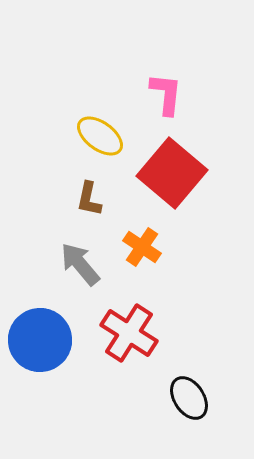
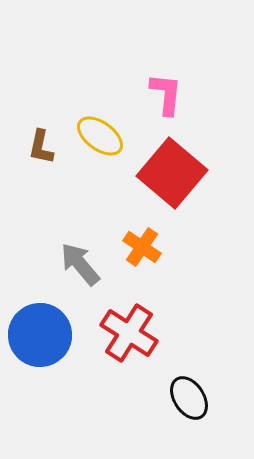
brown L-shape: moved 48 px left, 52 px up
blue circle: moved 5 px up
